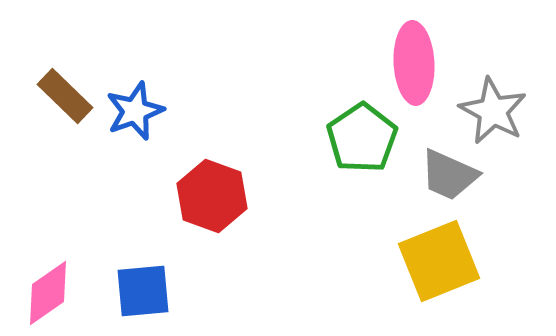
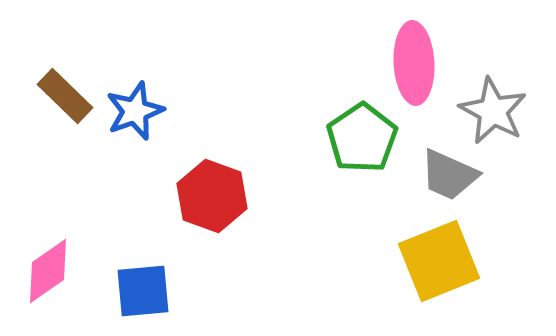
pink diamond: moved 22 px up
